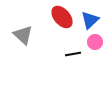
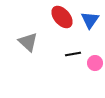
blue triangle: rotated 12 degrees counterclockwise
gray triangle: moved 5 px right, 7 px down
pink circle: moved 21 px down
